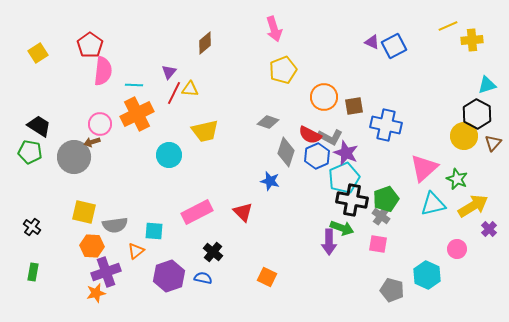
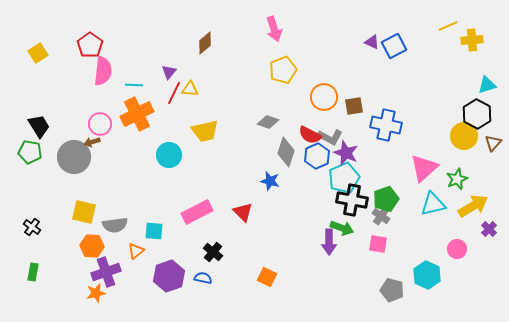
black trapezoid at (39, 126): rotated 25 degrees clockwise
green star at (457, 179): rotated 25 degrees clockwise
